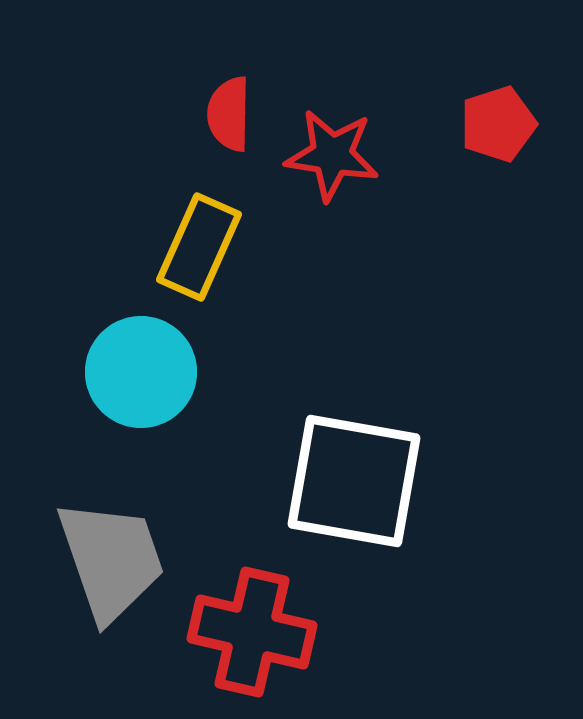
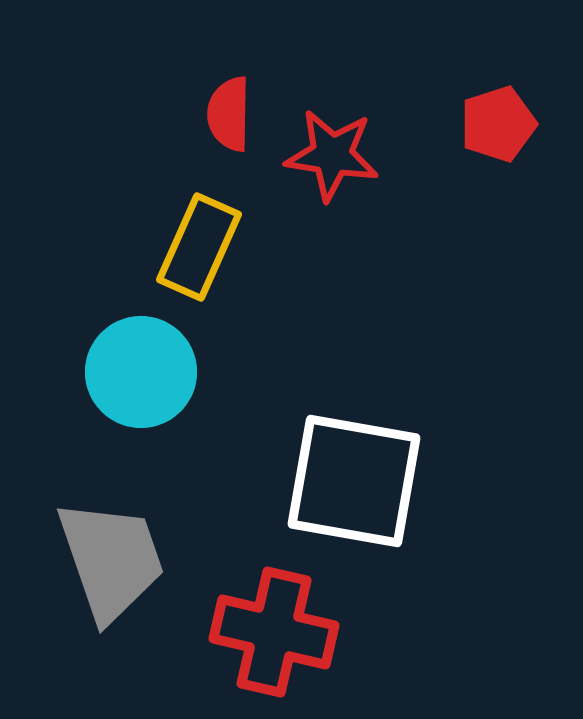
red cross: moved 22 px right
